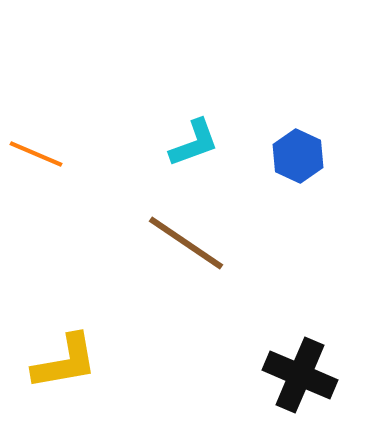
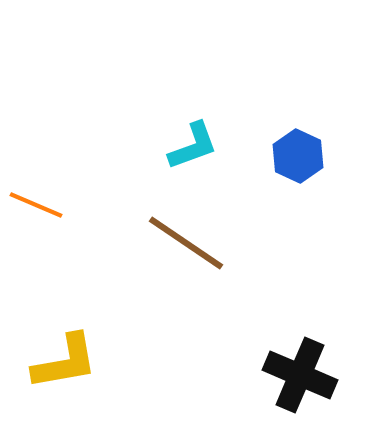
cyan L-shape: moved 1 px left, 3 px down
orange line: moved 51 px down
